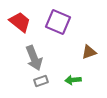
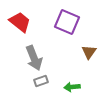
purple square: moved 9 px right
brown triangle: rotated 35 degrees counterclockwise
green arrow: moved 1 px left, 7 px down
